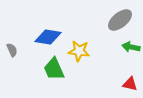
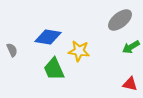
green arrow: rotated 42 degrees counterclockwise
